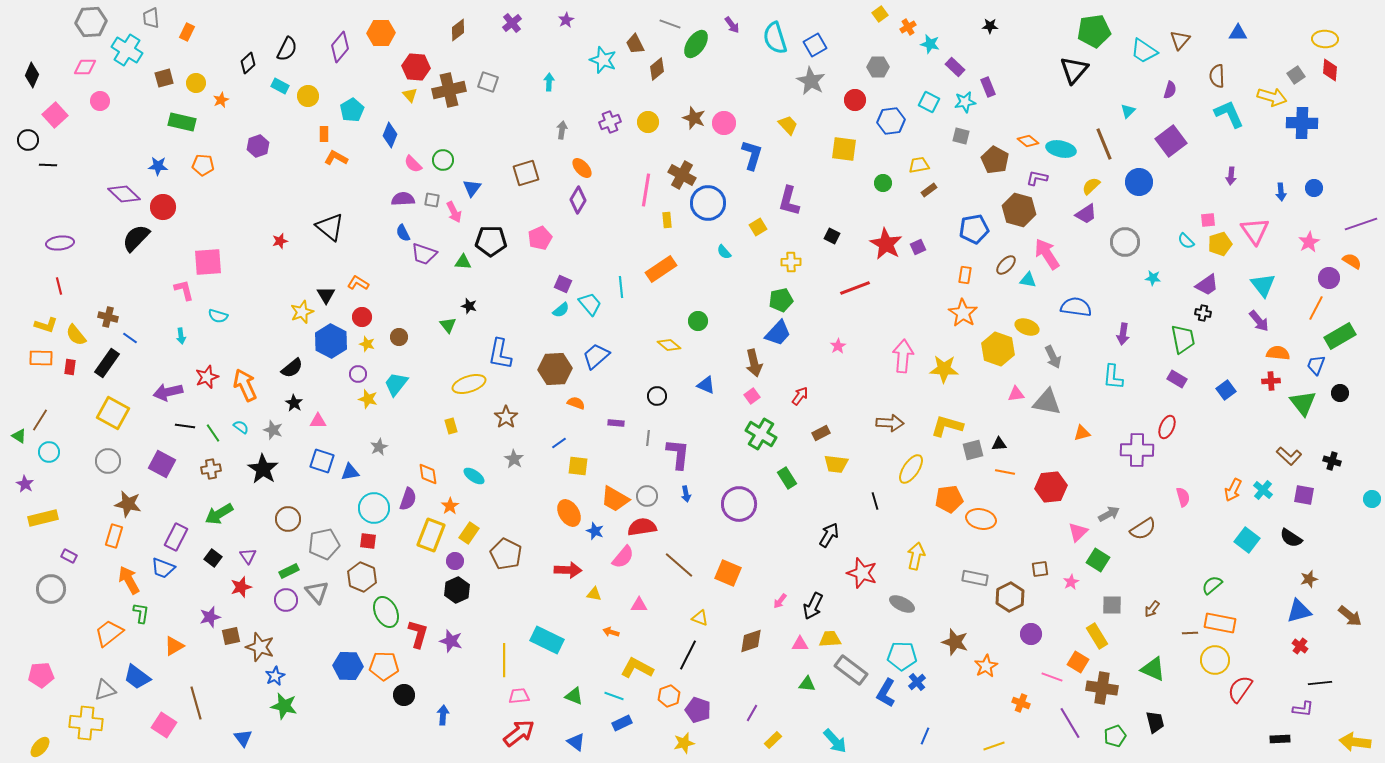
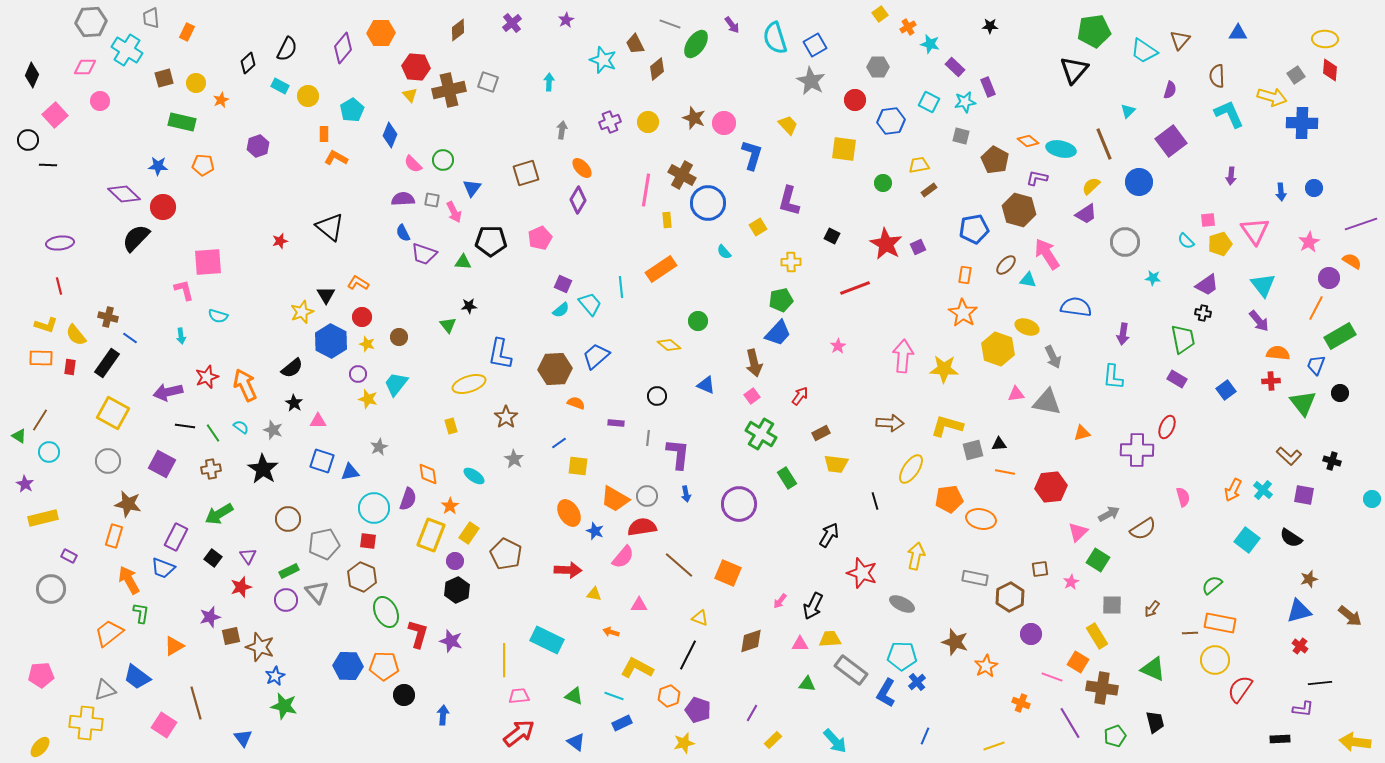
purple diamond at (340, 47): moved 3 px right, 1 px down
black star at (469, 306): rotated 21 degrees counterclockwise
